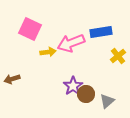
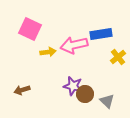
blue rectangle: moved 2 px down
pink arrow: moved 3 px right, 2 px down; rotated 8 degrees clockwise
yellow cross: moved 1 px down
brown arrow: moved 10 px right, 11 px down
purple star: rotated 24 degrees counterclockwise
brown circle: moved 1 px left
gray triangle: rotated 35 degrees counterclockwise
